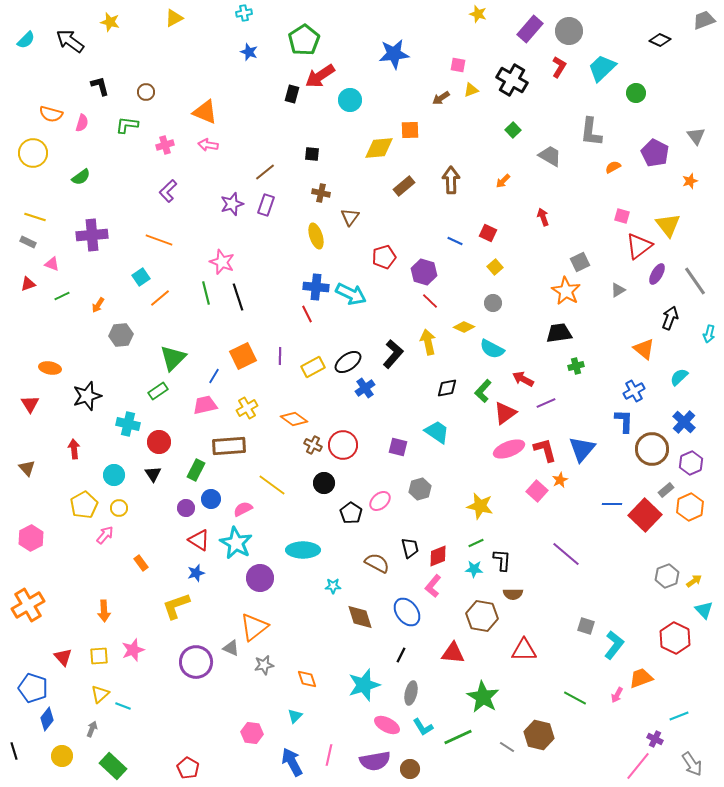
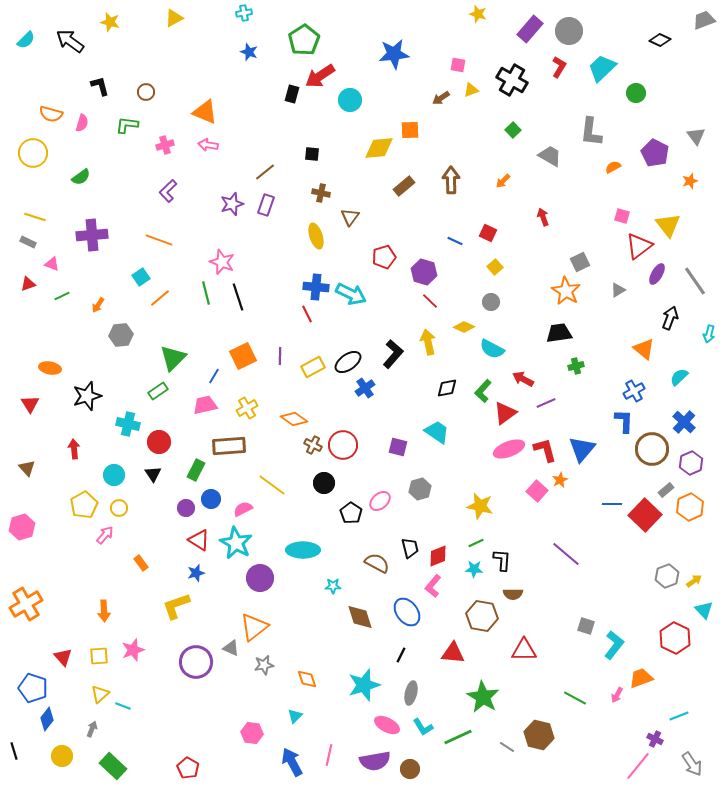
gray circle at (493, 303): moved 2 px left, 1 px up
pink hexagon at (31, 538): moved 9 px left, 11 px up; rotated 10 degrees clockwise
orange cross at (28, 605): moved 2 px left, 1 px up
